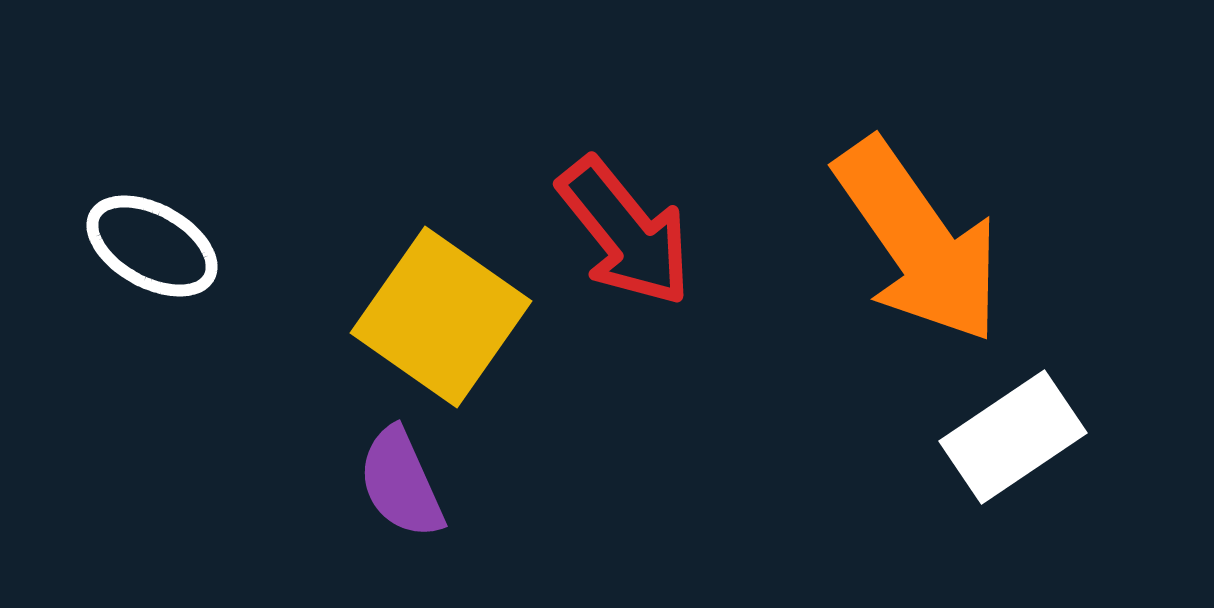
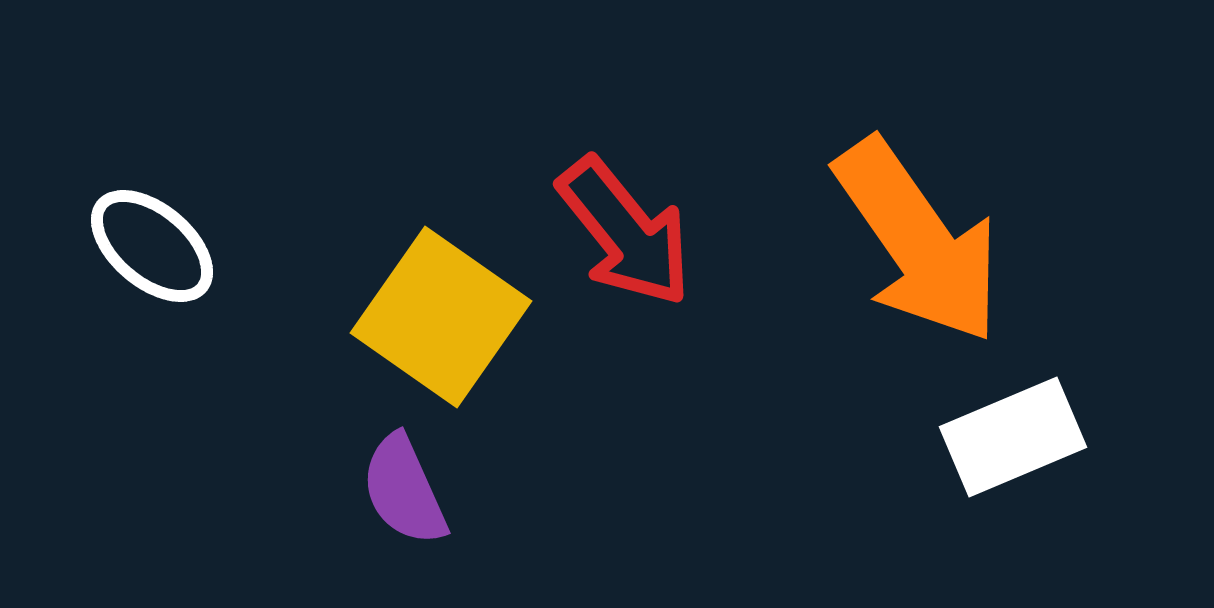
white ellipse: rotated 11 degrees clockwise
white rectangle: rotated 11 degrees clockwise
purple semicircle: moved 3 px right, 7 px down
